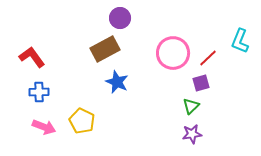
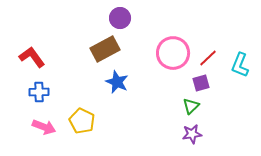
cyan L-shape: moved 24 px down
